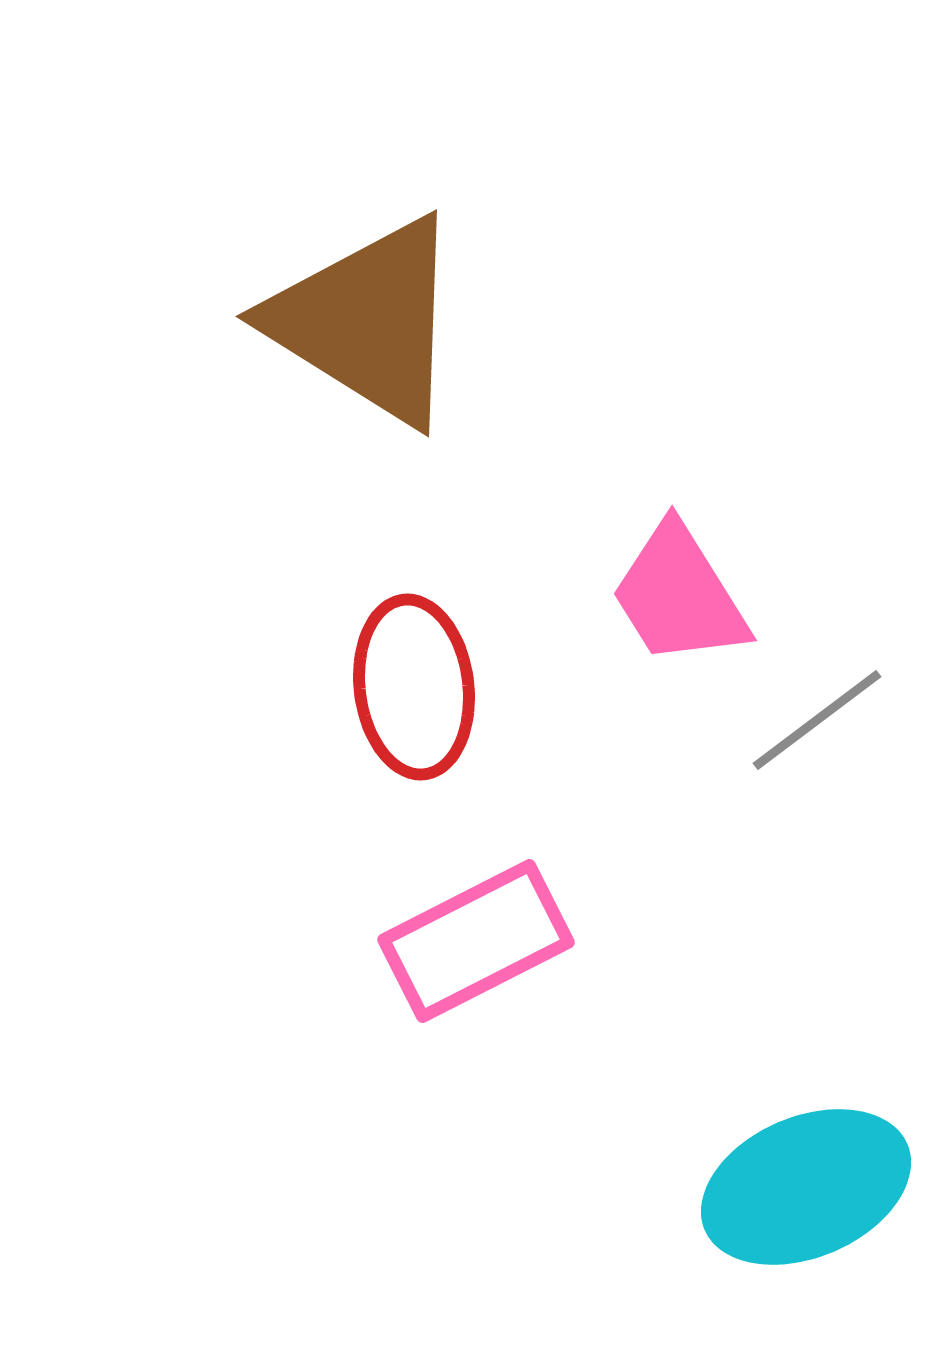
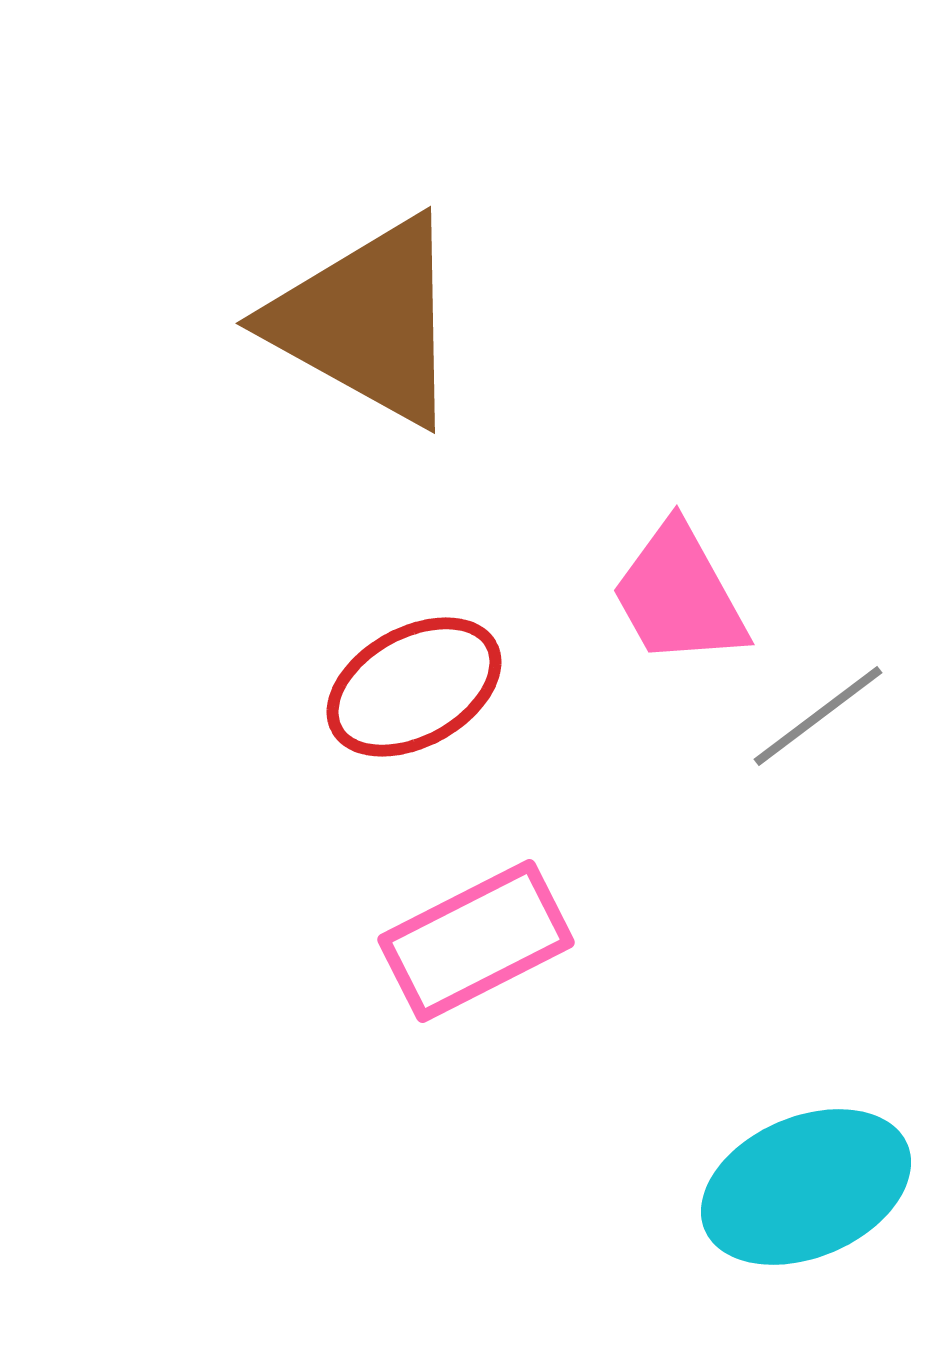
brown triangle: rotated 3 degrees counterclockwise
pink trapezoid: rotated 3 degrees clockwise
red ellipse: rotated 68 degrees clockwise
gray line: moved 1 px right, 4 px up
